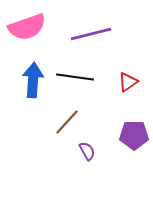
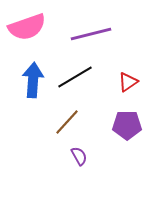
black line: rotated 39 degrees counterclockwise
purple pentagon: moved 7 px left, 10 px up
purple semicircle: moved 8 px left, 5 px down
